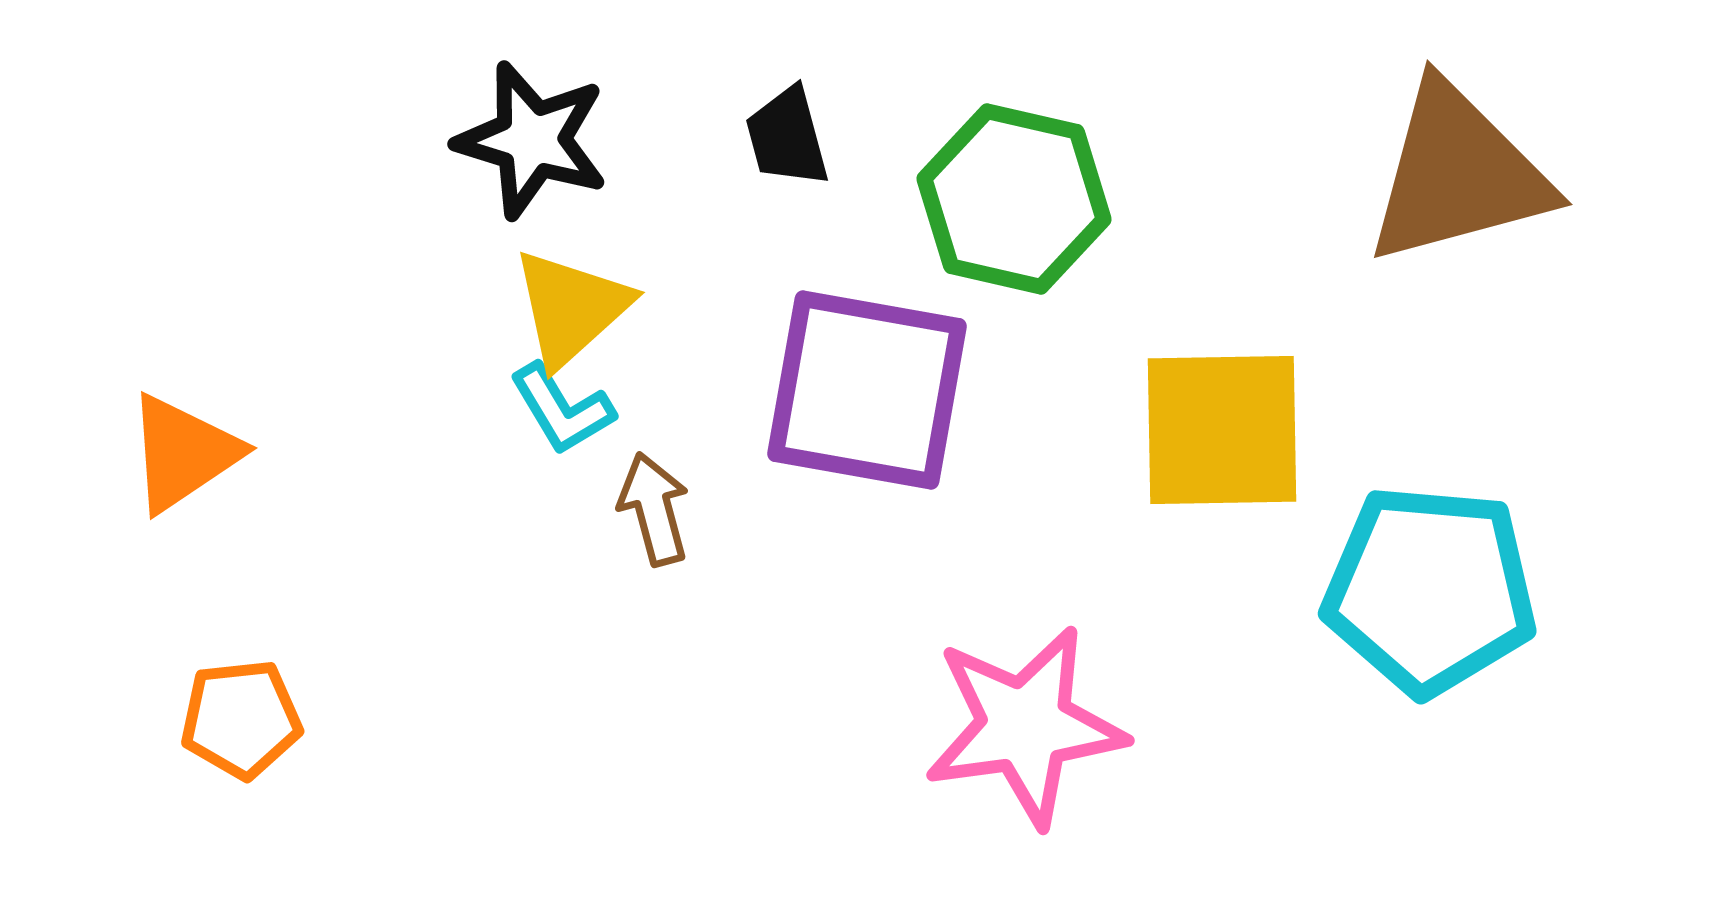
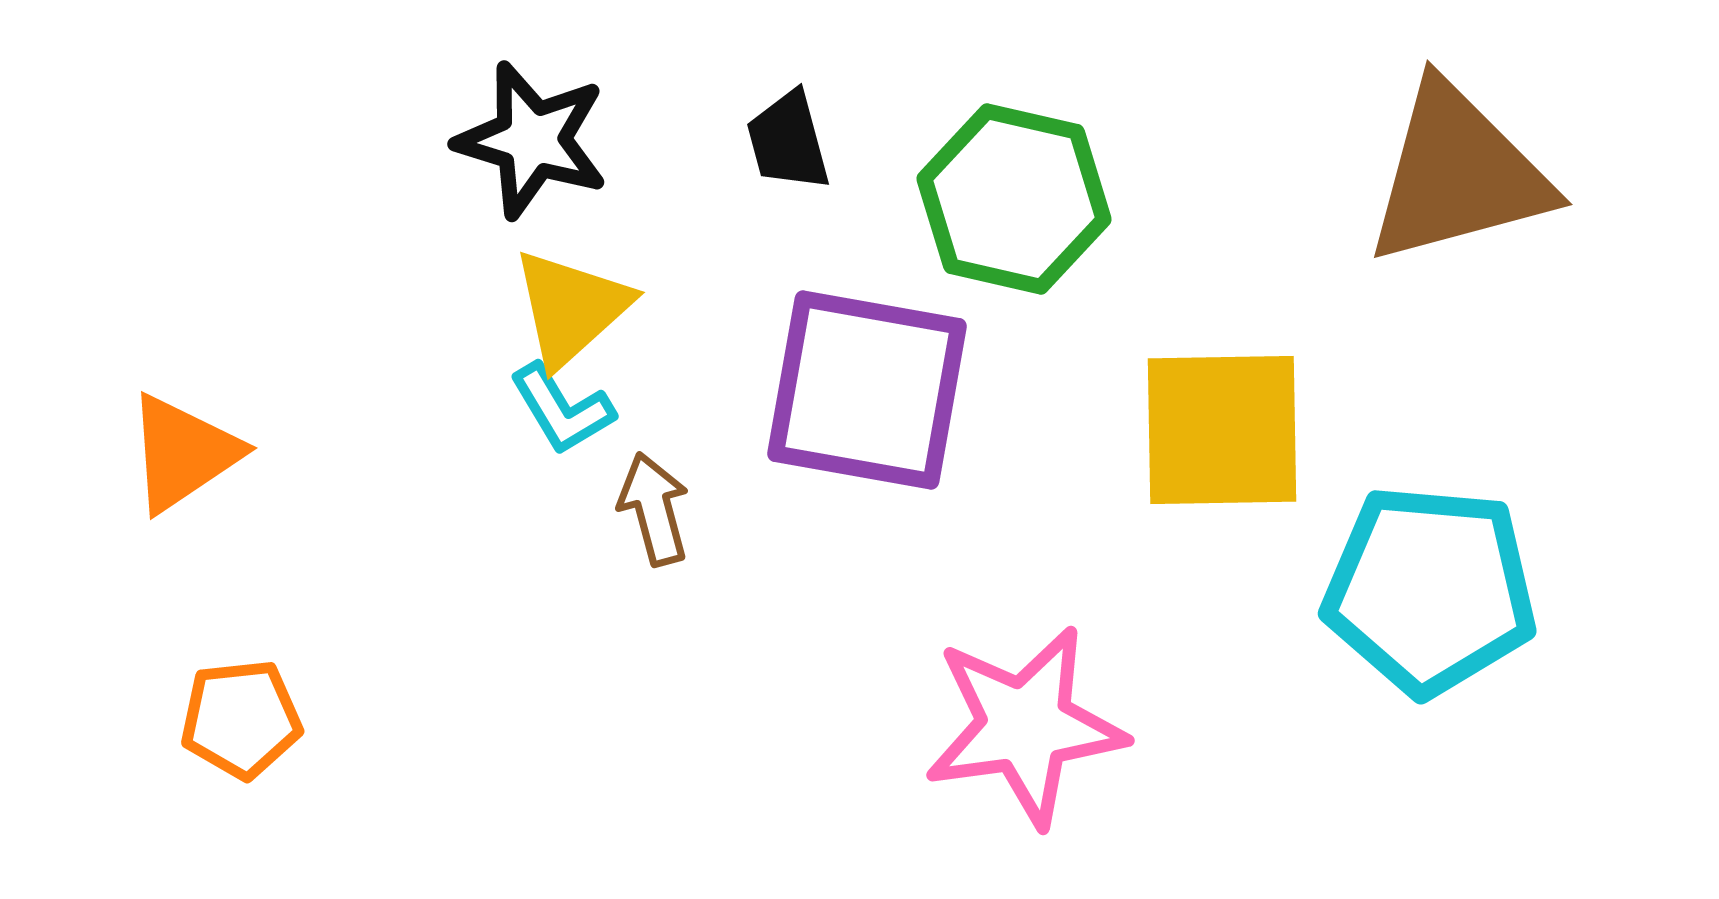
black trapezoid: moved 1 px right, 4 px down
